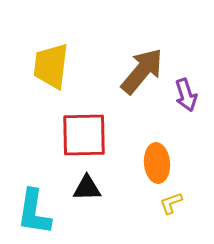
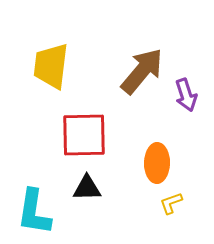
orange ellipse: rotated 6 degrees clockwise
